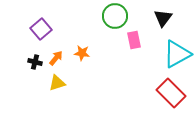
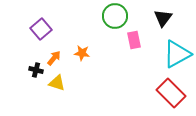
orange arrow: moved 2 px left
black cross: moved 1 px right, 8 px down
yellow triangle: rotated 36 degrees clockwise
